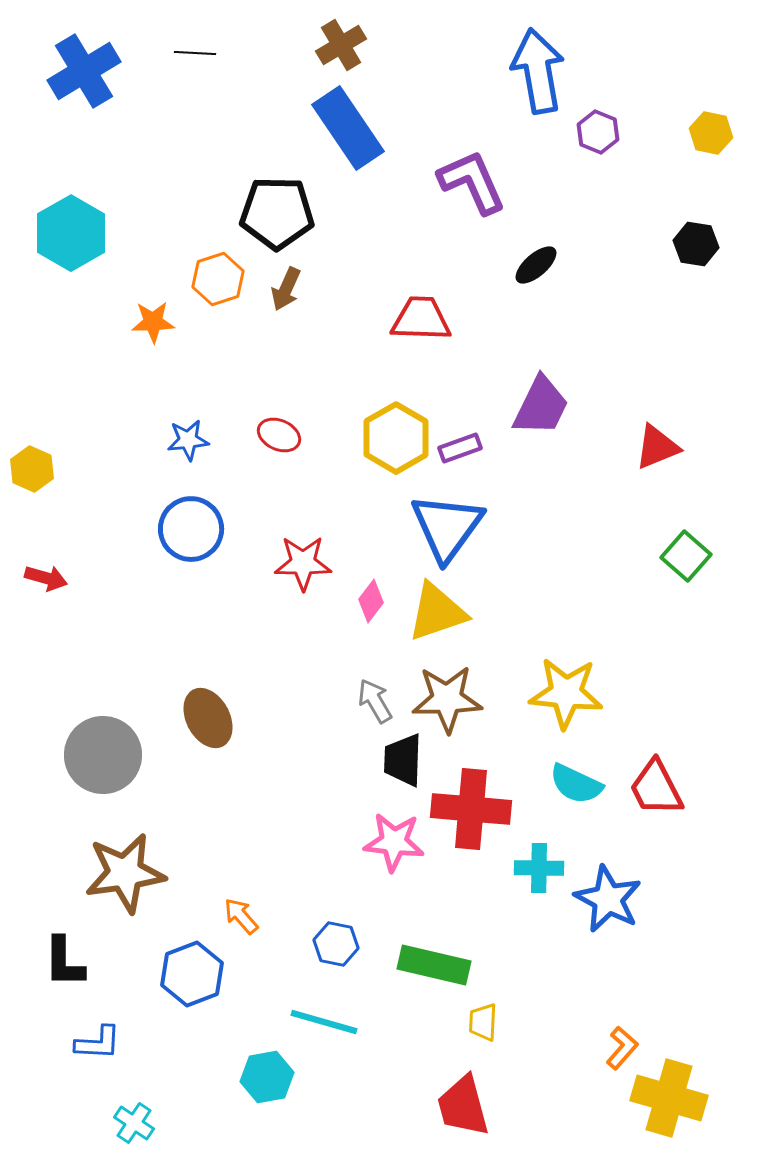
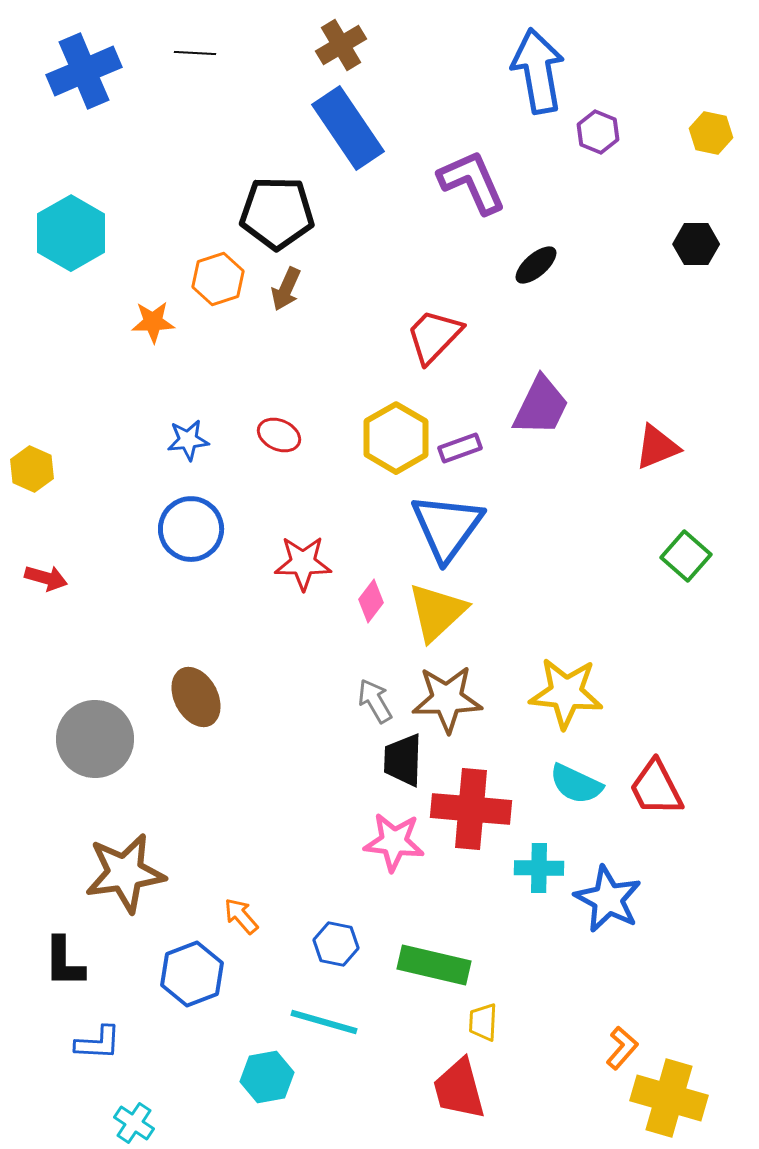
blue cross at (84, 71): rotated 8 degrees clockwise
black hexagon at (696, 244): rotated 9 degrees counterclockwise
red trapezoid at (421, 319): moved 13 px right, 17 px down; rotated 48 degrees counterclockwise
yellow triangle at (437, 612): rotated 24 degrees counterclockwise
brown ellipse at (208, 718): moved 12 px left, 21 px up
gray circle at (103, 755): moved 8 px left, 16 px up
red trapezoid at (463, 1106): moved 4 px left, 17 px up
